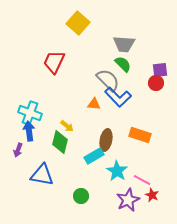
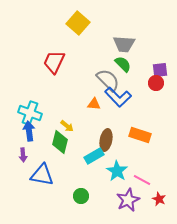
purple arrow: moved 5 px right, 5 px down; rotated 24 degrees counterclockwise
red star: moved 7 px right, 4 px down
